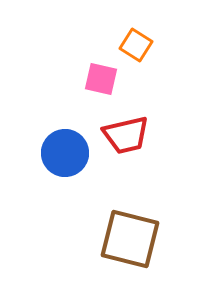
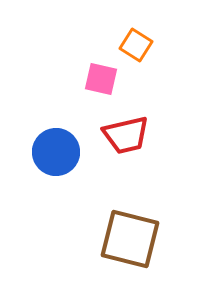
blue circle: moved 9 px left, 1 px up
